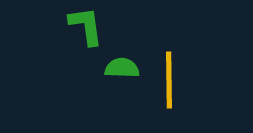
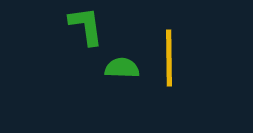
yellow line: moved 22 px up
